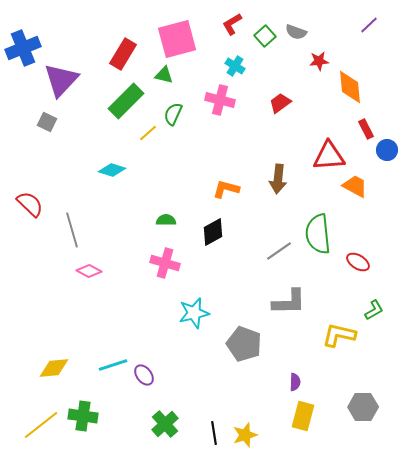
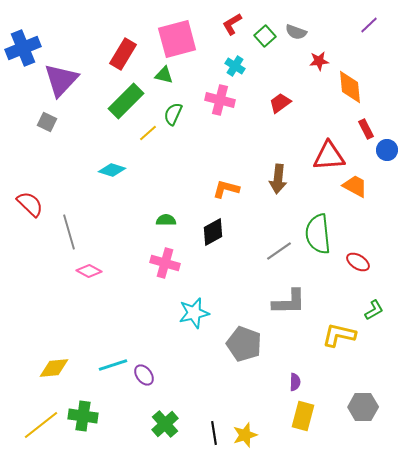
gray line at (72, 230): moved 3 px left, 2 px down
